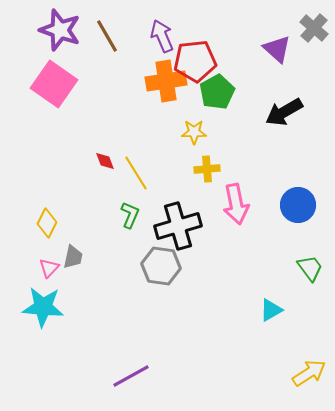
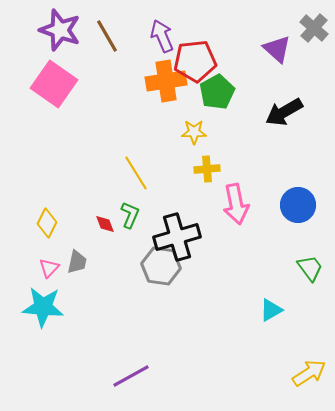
red diamond: moved 63 px down
black cross: moved 1 px left, 11 px down
gray trapezoid: moved 4 px right, 5 px down
